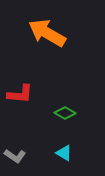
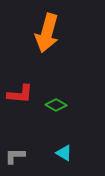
orange arrow: rotated 105 degrees counterclockwise
green diamond: moved 9 px left, 8 px up
gray L-shape: rotated 145 degrees clockwise
